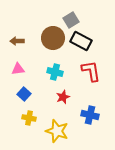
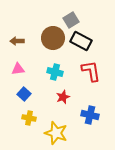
yellow star: moved 1 px left, 2 px down
